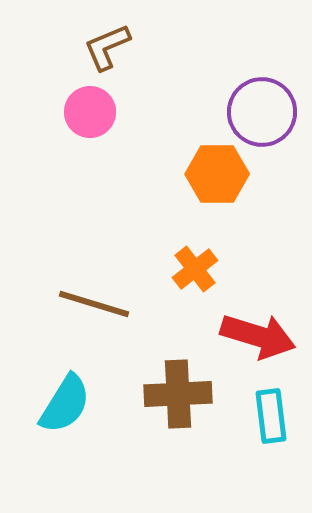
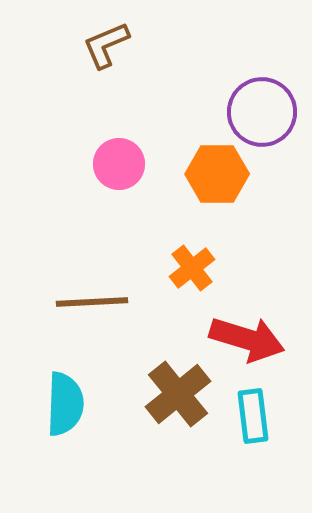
brown L-shape: moved 1 px left, 2 px up
pink circle: moved 29 px right, 52 px down
orange cross: moved 3 px left, 1 px up
brown line: moved 2 px left, 2 px up; rotated 20 degrees counterclockwise
red arrow: moved 11 px left, 3 px down
brown cross: rotated 36 degrees counterclockwise
cyan semicircle: rotated 30 degrees counterclockwise
cyan rectangle: moved 18 px left
